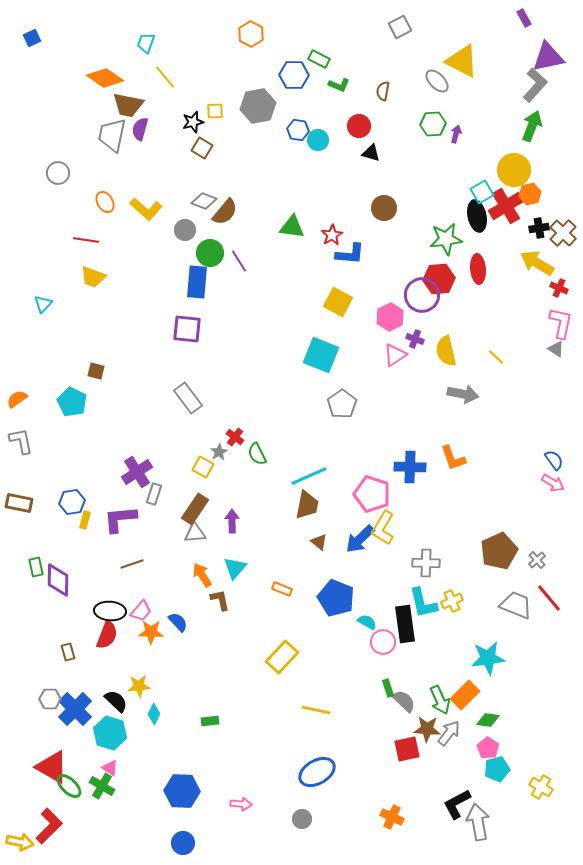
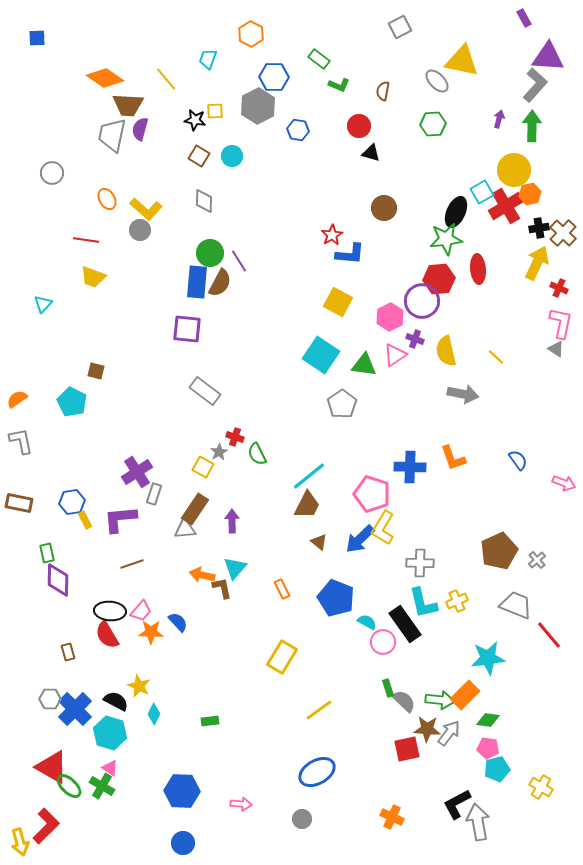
blue square at (32, 38): moved 5 px right; rotated 24 degrees clockwise
cyan trapezoid at (146, 43): moved 62 px right, 16 px down
purple triangle at (548, 57): rotated 16 degrees clockwise
green rectangle at (319, 59): rotated 10 degrees clockwise
yellow triangle at (462, 61): rotated 15 degrees counterclockwise
blue hexagon at (294, 75): moved 20 px left, 2 px down
yellow line at (165, 77): moved 1 px right, 2 px down
brown trapezoid at (128, 105): rotated 8 degrees counterclockwise
gray hexagon at (258, 106): rotated 16 degrees counterclockwise
black star at (193, 122): moved 2 px right, 2 px up; rotated 25 degrees clockwise
green arrow at (532, 126): rotated 20 degrees counterclockwise
purple arrow at (456, 134): moved 43 px right, 15 px up
cyan circle at (318, 140): moved 86 px left, 16 px down
brown square at (202, 148): moved 3 px left, 8 px down
gray circle at (58, 173): moved 6 px left
gray diamond at (204, 201): rotated 70 degrees clockwise
orange ellipse at (105, 202): moved 2 px right, 3 px up
brown semicircle at (225, 212): moved 5 px left, 71 px down; rotated 12 degrees counterclockwise
black ellipse at (477, 216): moved 21 px left, 4 px up; rotated 36 degrees clockwise
green triangle at (292, 227): moved 72 px right, 138 px down
gray circle at (185, 230): moved 45 px left
yellow arrow at (537, 263): rotated 84 degrees clockwise
purple circle at (422, 295): moved 6 px down
cyan square at (321, 355): rotated 12 degrees clockwise
gray rectangle at (188, 398): moved 17 px right, 7 px up; rotated 16 degrees counterclockwise
red cross at (235, 437): rotated 18 degrees counterclockwise
blue semicircle at (554, 460): moved 36 px left
cyan line at (309, 476): rotated 15 degrees counterclockwise
pink arrow at (553, 483): moved 11 px right; rotated 10 degrees counterclockwise
brown trapezoid at (307, 505): rotated 16 degrees clockwise
yellow rectangle at (85, 520): rotated 42 degrees counterclockwise
gray triangle at (195, 533): moved 10 px left, 4 px up
gray cross at (426, 563): moved 6 px left
green rectangle at (36, 567): moved 11 px right, 14 px up
orange arrow at (202, 575): rotated 45 degrees counterclockwise
orange rectangle at (282, 589): rotated 42 degrees clockwise
red line at (549, 598): moved 37 px down
brown L-shape at (220, 600): moved 2 px right, 12 px up
yellow cross at (452, 601): moved 5 px right
black rectangle at (405, 624): rotated 27 degrees counterclockwise
red semicircle at (107, 635): rotated 128 degrees clockwise
yellow rectangle at (282, 657): rotated 12 degrees counterclockwise
yellow star at (139, 686): rotated 30 degrees clockwise
green arrow at (440, 700): rotated 60 degrees counterclockwise
black semicircle at (116, 701): rotated 15 degrees counterclockwise
yellow line at (316, 710): moved 3 px right; rotated 48 degrees counterclockwise
pink pentagon at (488, 748): rotated 25 degrees counterclockwise
red L-shape at (49, 826): moved 3 px left
yellow arrow at (20, 842): rotated 64 degrees clockwise
